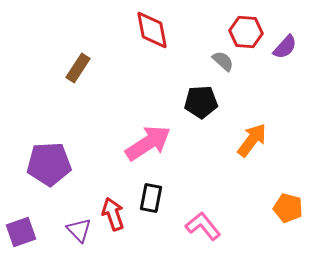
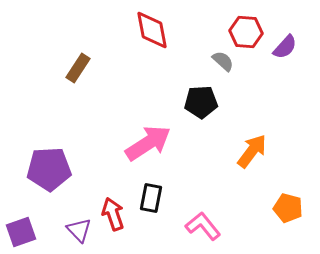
orange arrow: moved 11 px down
purple pentagon: moved 5 px down
